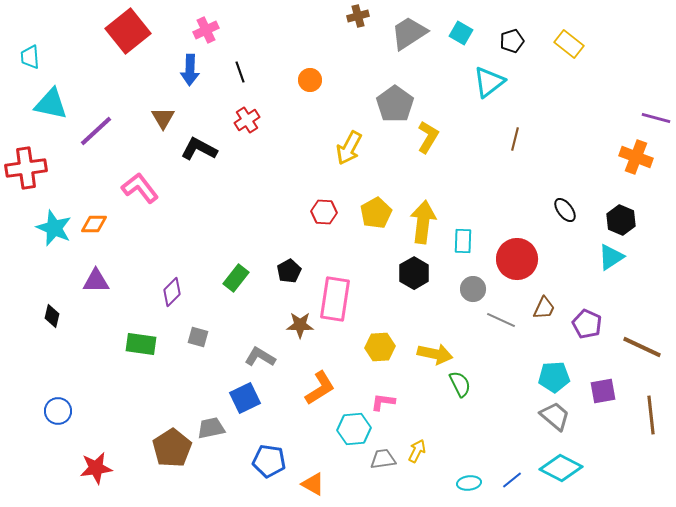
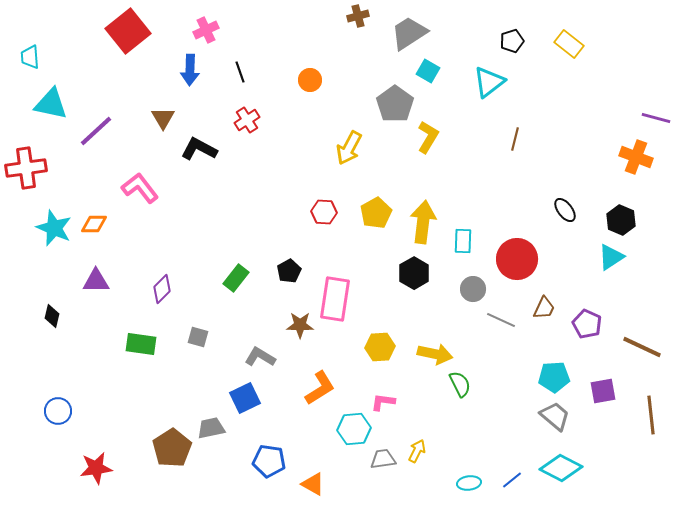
cyan square at (461, 33): moved 33 px left, 38 px down
purple diamond at (172, 292): moved 10 px left, 3 px up
